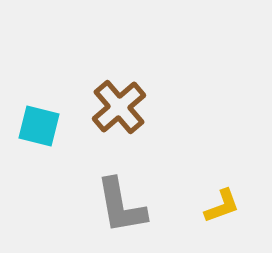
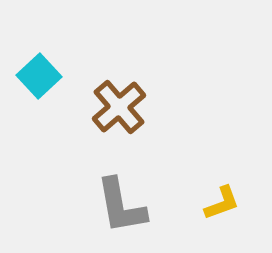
cyan square: moved 50 px up; rotated 33 degrees clockwise
yellow L-shape: moved 3 px up
